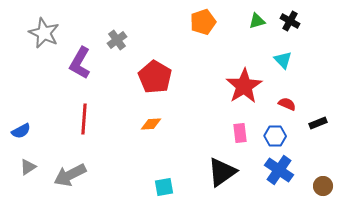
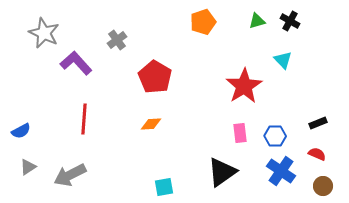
purple L-shape: moved 4 px left; rotated 108 degrees clockwise
red semicircle: moved 30 px right, 50 px down
blue cross: moved 2 px right, 1 px down
